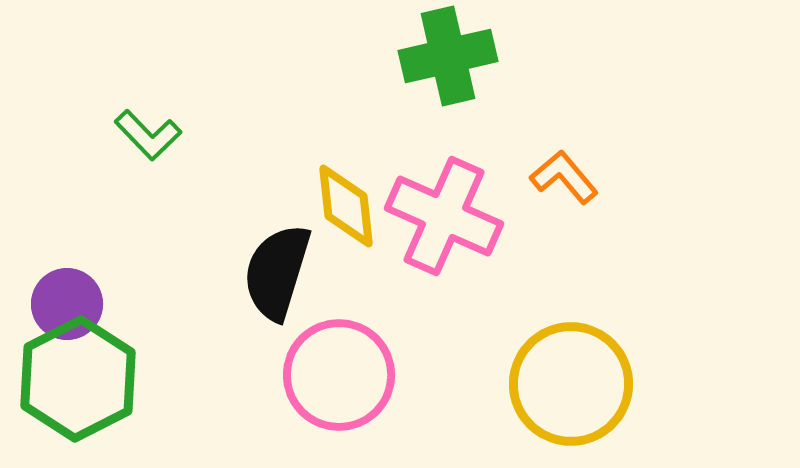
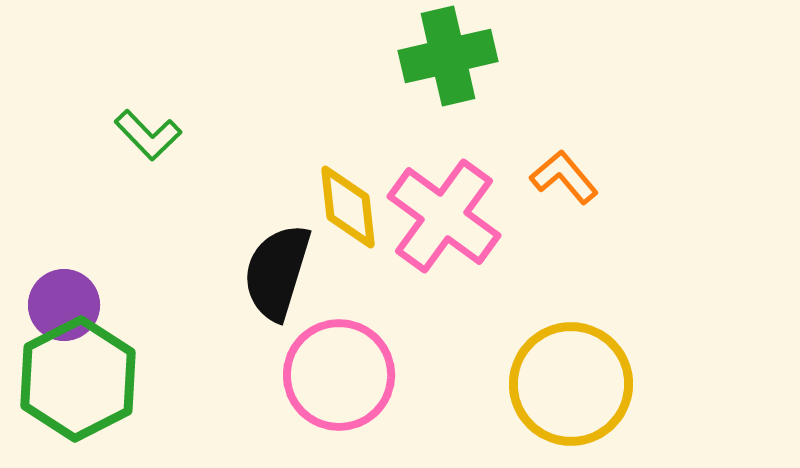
yellow diamond: moved 2 px right, 1 px down
pink cross: rotated 12 degrees clockwise
purple circle: moved 3 px left, 1 px down
